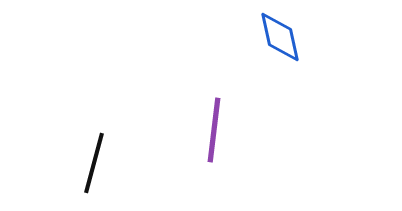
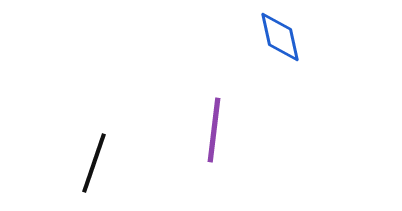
black line: rotated 4 degrees clockwise
